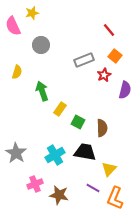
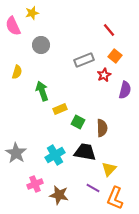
yellow rectangle: rotated 32 degrees clockwise
